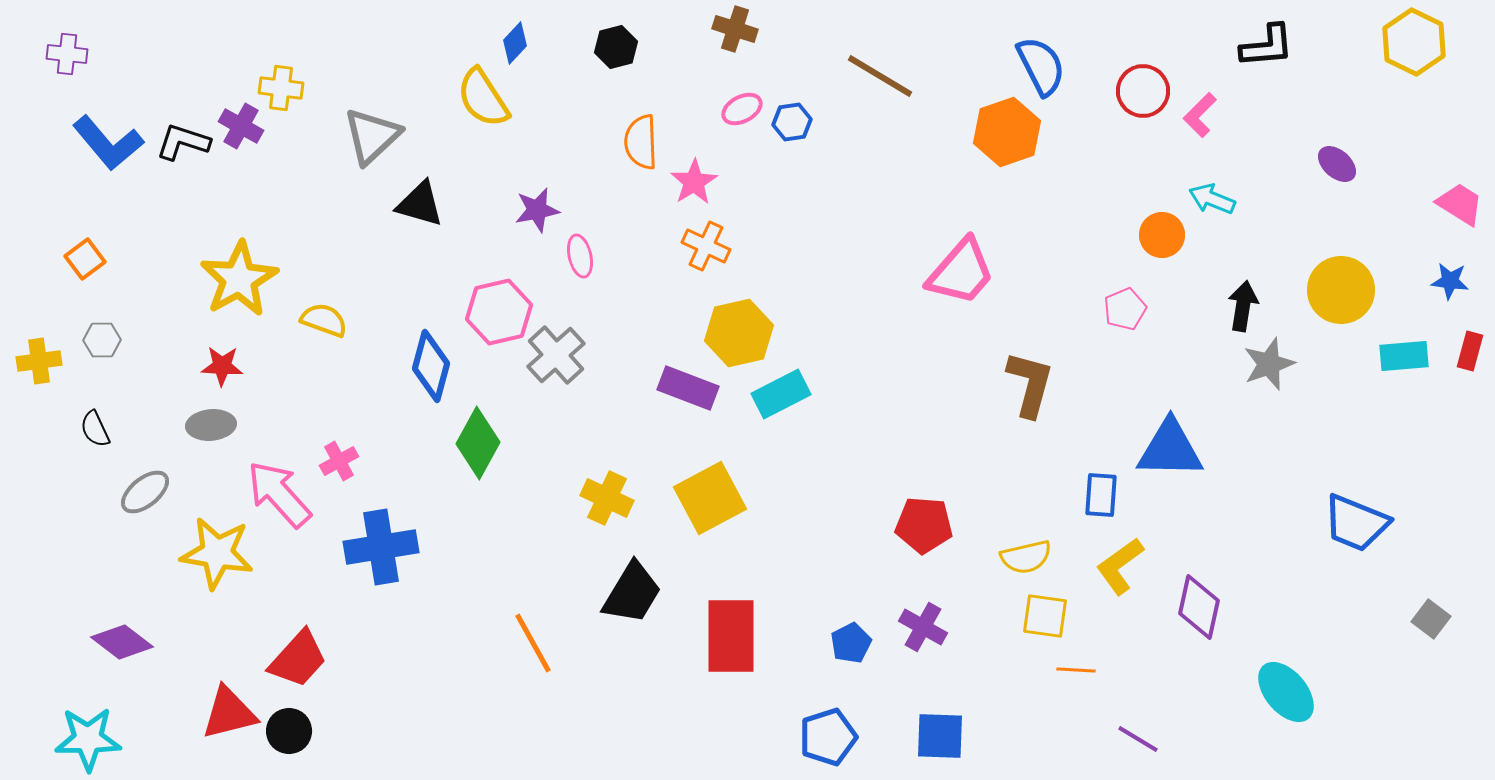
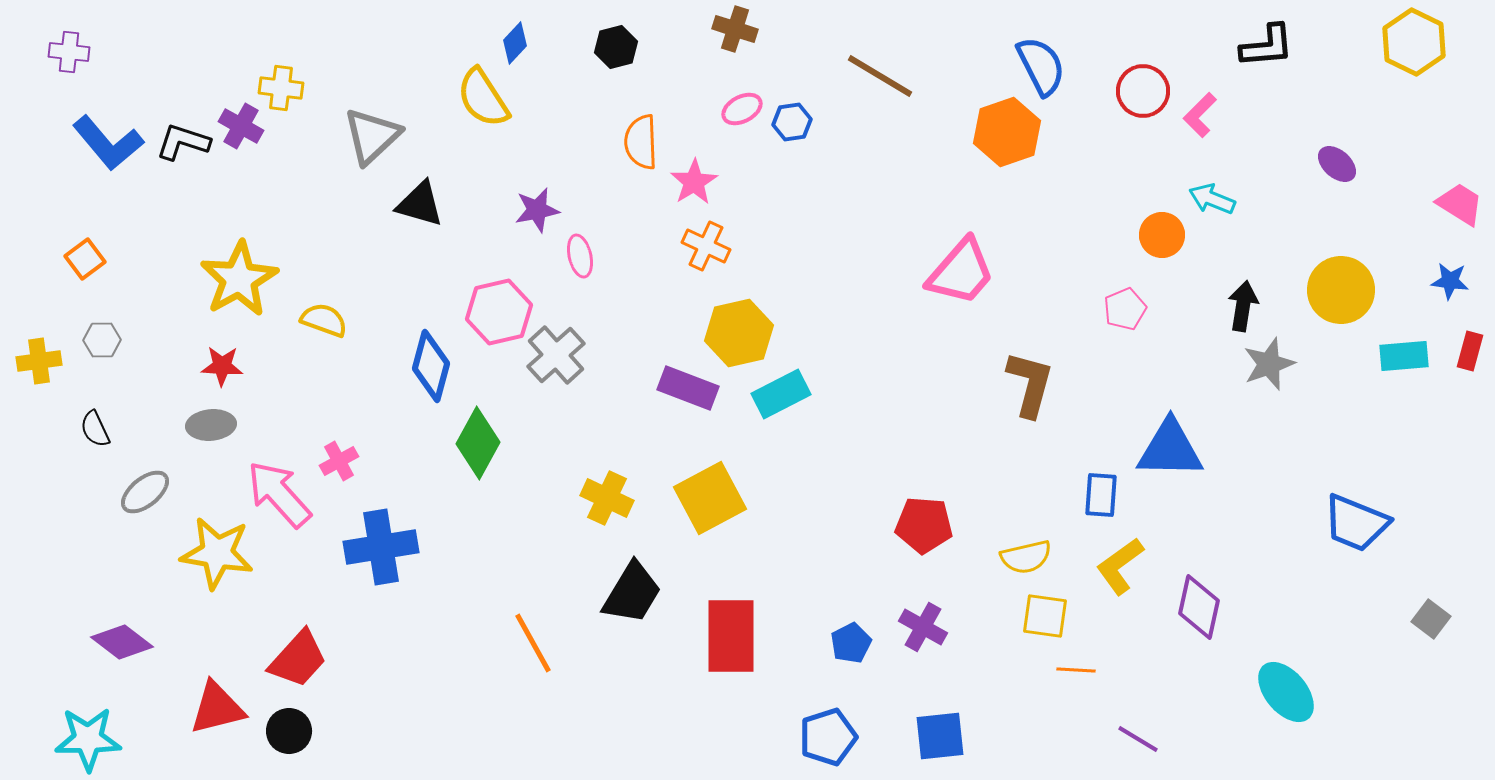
purple cross at (67, 54): moved 2 px right, 2 px up
red triangle at (229, 713): moved 12 px left, 5 px up
blue square at (940, 736): rotated 8 degrees counterclockwise
